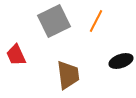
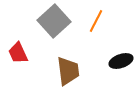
gray square: rotated 16 degrees counterclockwise
red trapezoid: moved 2 px right, 2 px up
brown trapezoid: moved 4 px up
